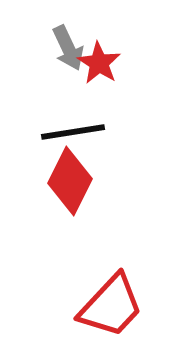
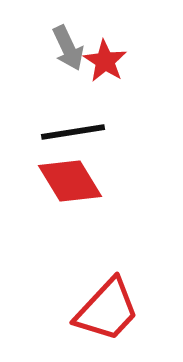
red star: moved 6 px right, 2 px up
red diamond: rotated 58 degrees counterclockwise
red trapezoid: moved 4 px left, 4 px down
